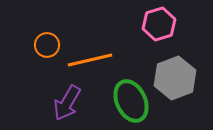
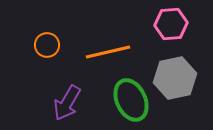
pink hexagon: moved 12 px right; rotated 12 degrees clockwise
orange line: moved 18 px right, 8 px up
gray hexagon: rotated 9 degrees clockwise
green ellipse: moved 1 px up
